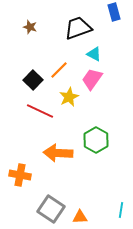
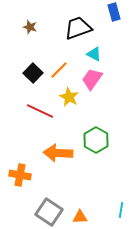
black square: moved 7 px up
yellow star: rotated 18 degrees counterclockwise
gray square: moved 2 px left, 3 px down
